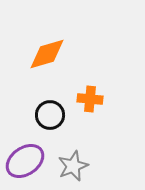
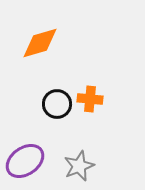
orange diamond: moved 7 px left, 11 px up
black circle: moved 7 px right, 11 px up
gray star: moved 6 px right
